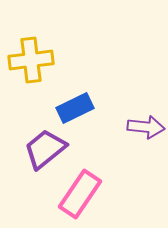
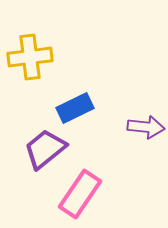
yellow cross: moved 1 px left, 3 px up
